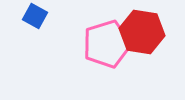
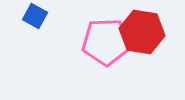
pink pentagon: moved 1 px left, 2 px up; rotated 15 degrees clockwise
